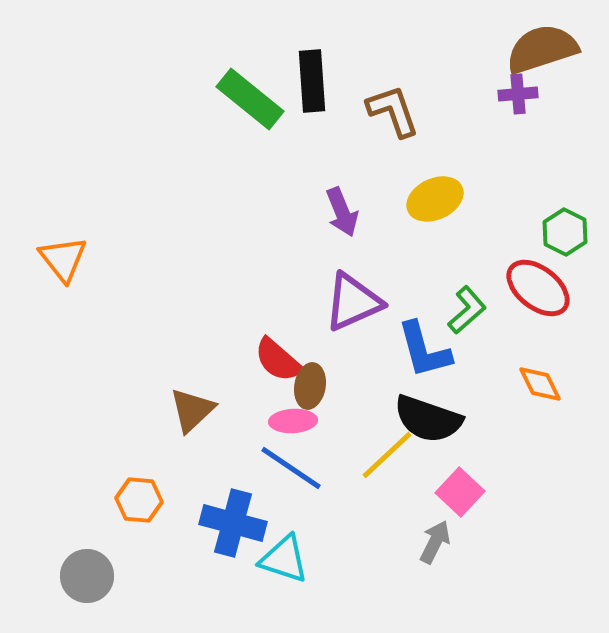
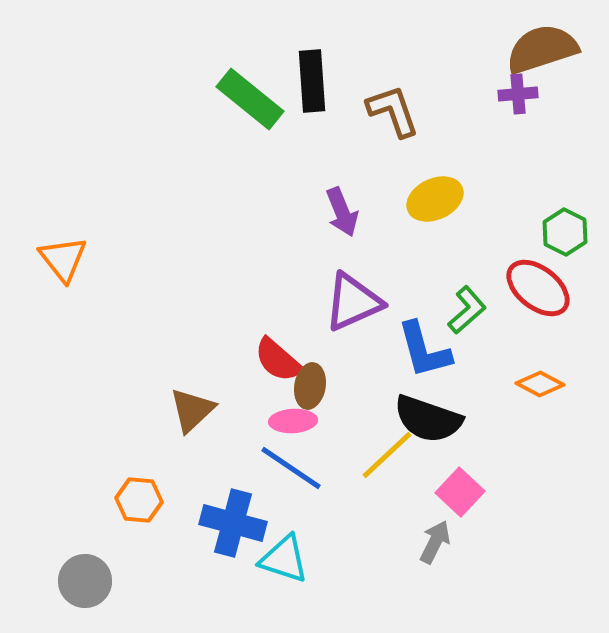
orange diamond: rotated 36 degrees counterclockwise
gray circle: moved 2 px left, 5 px down
